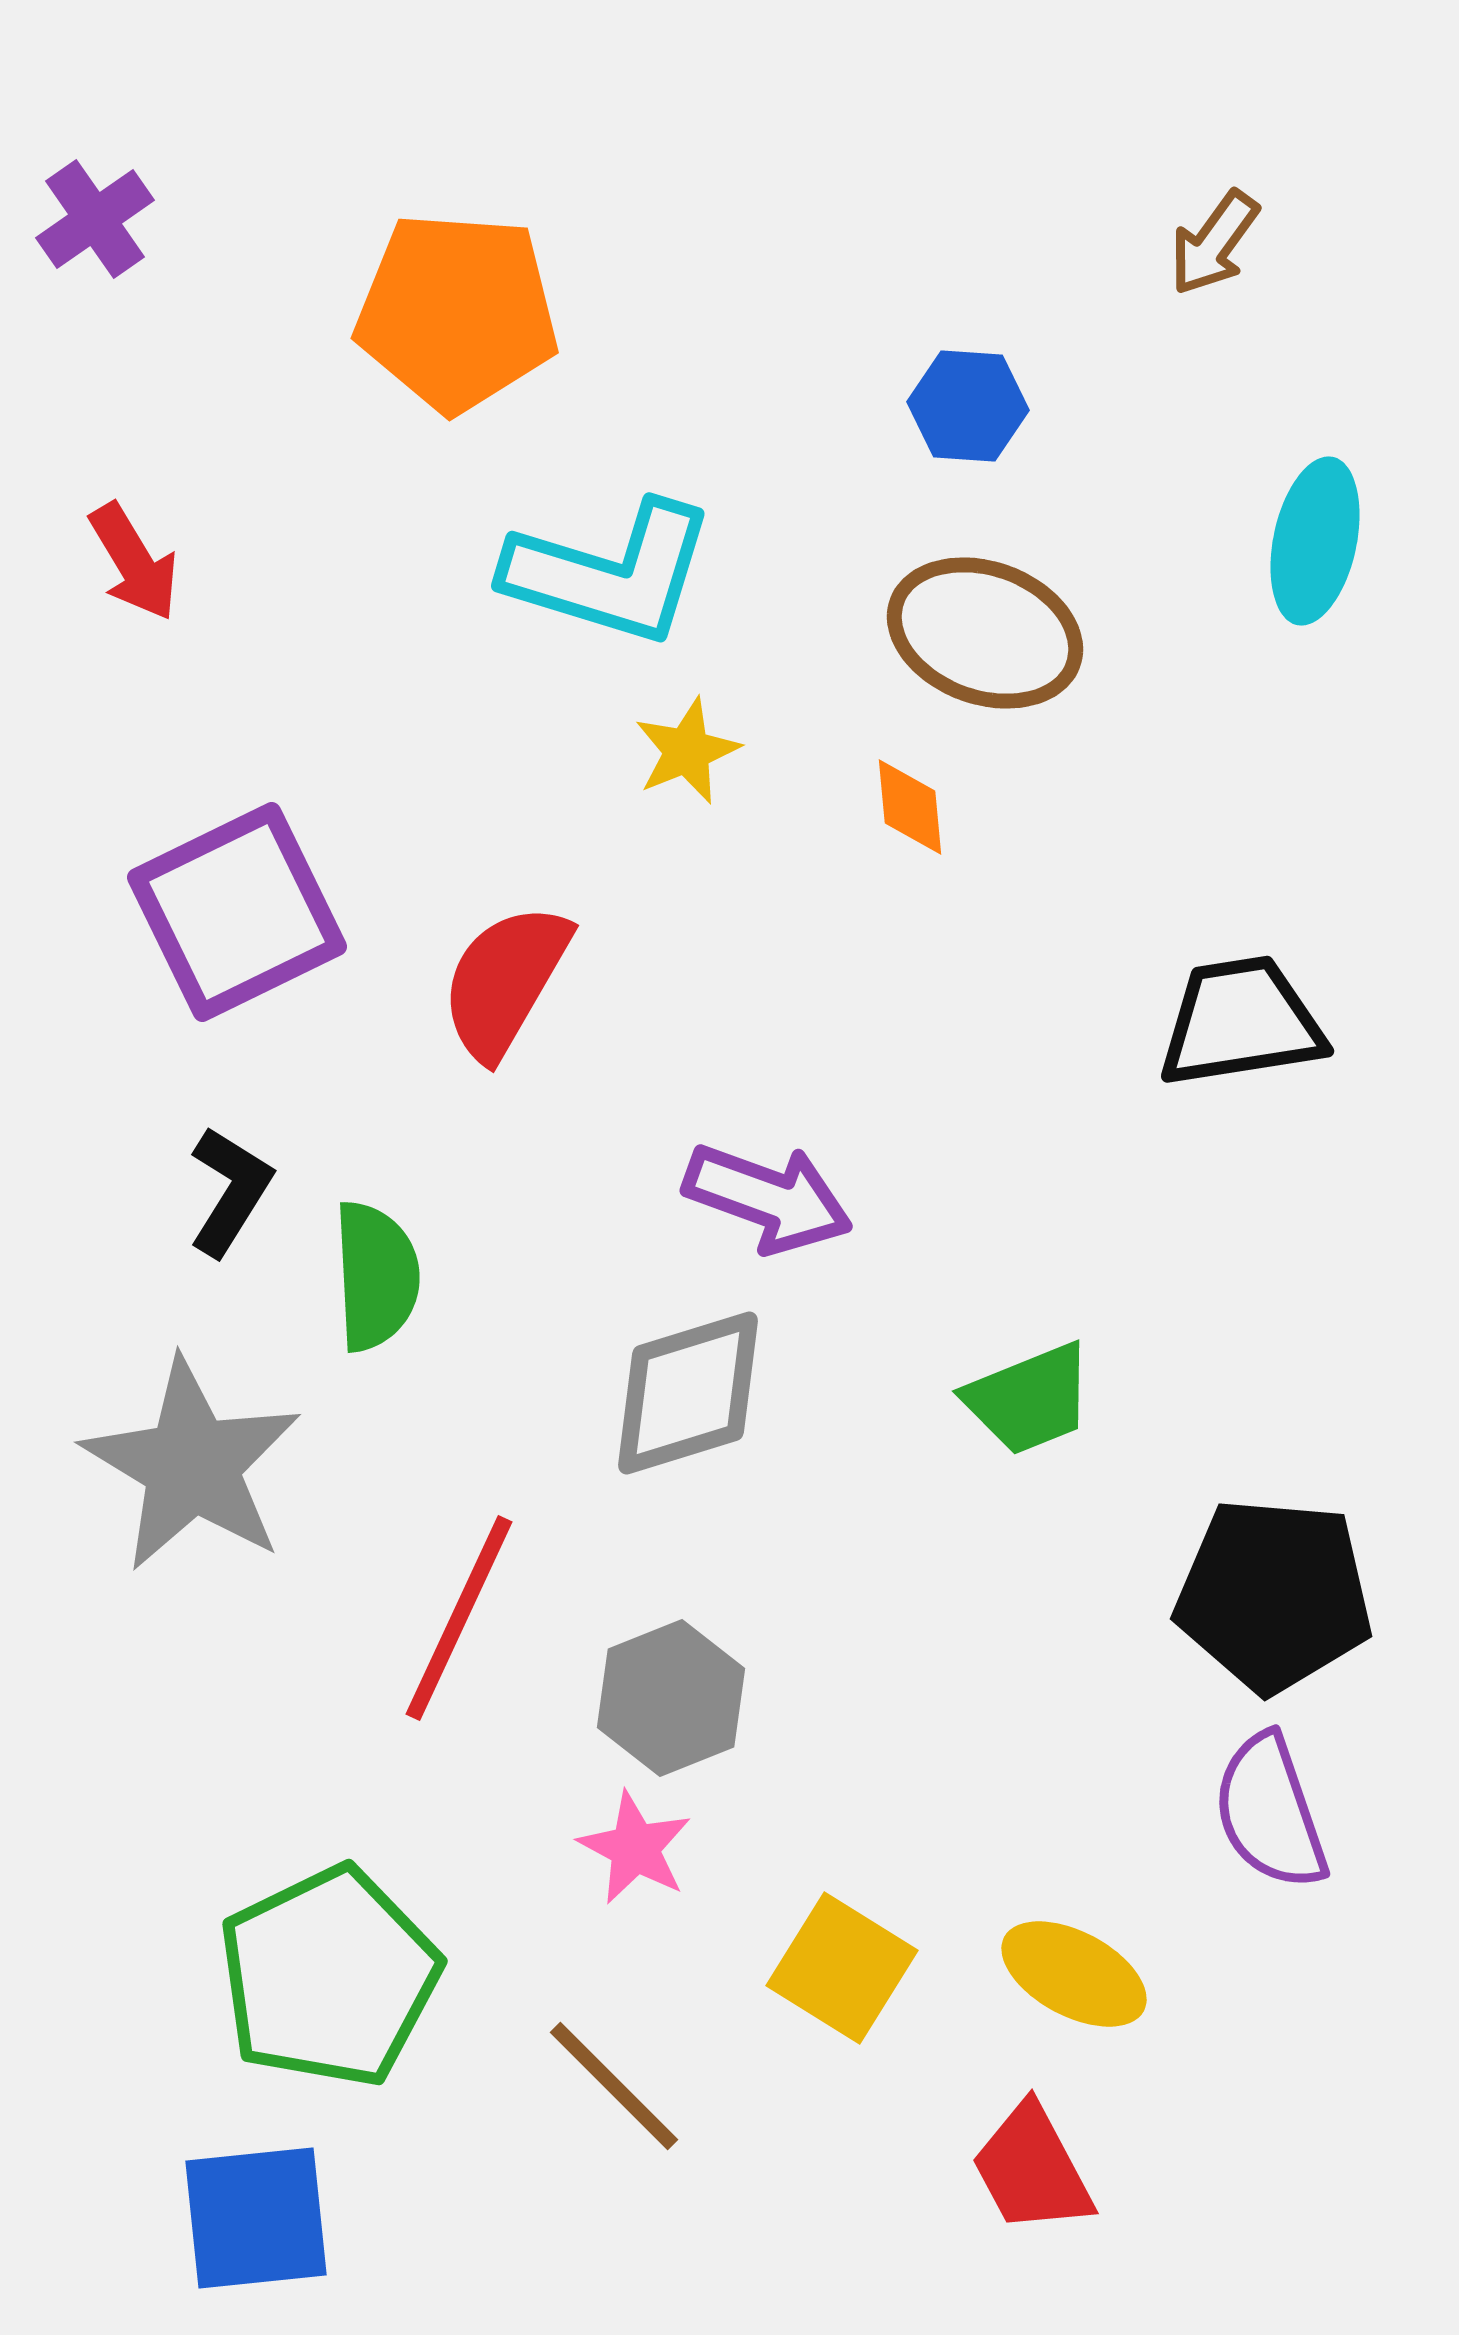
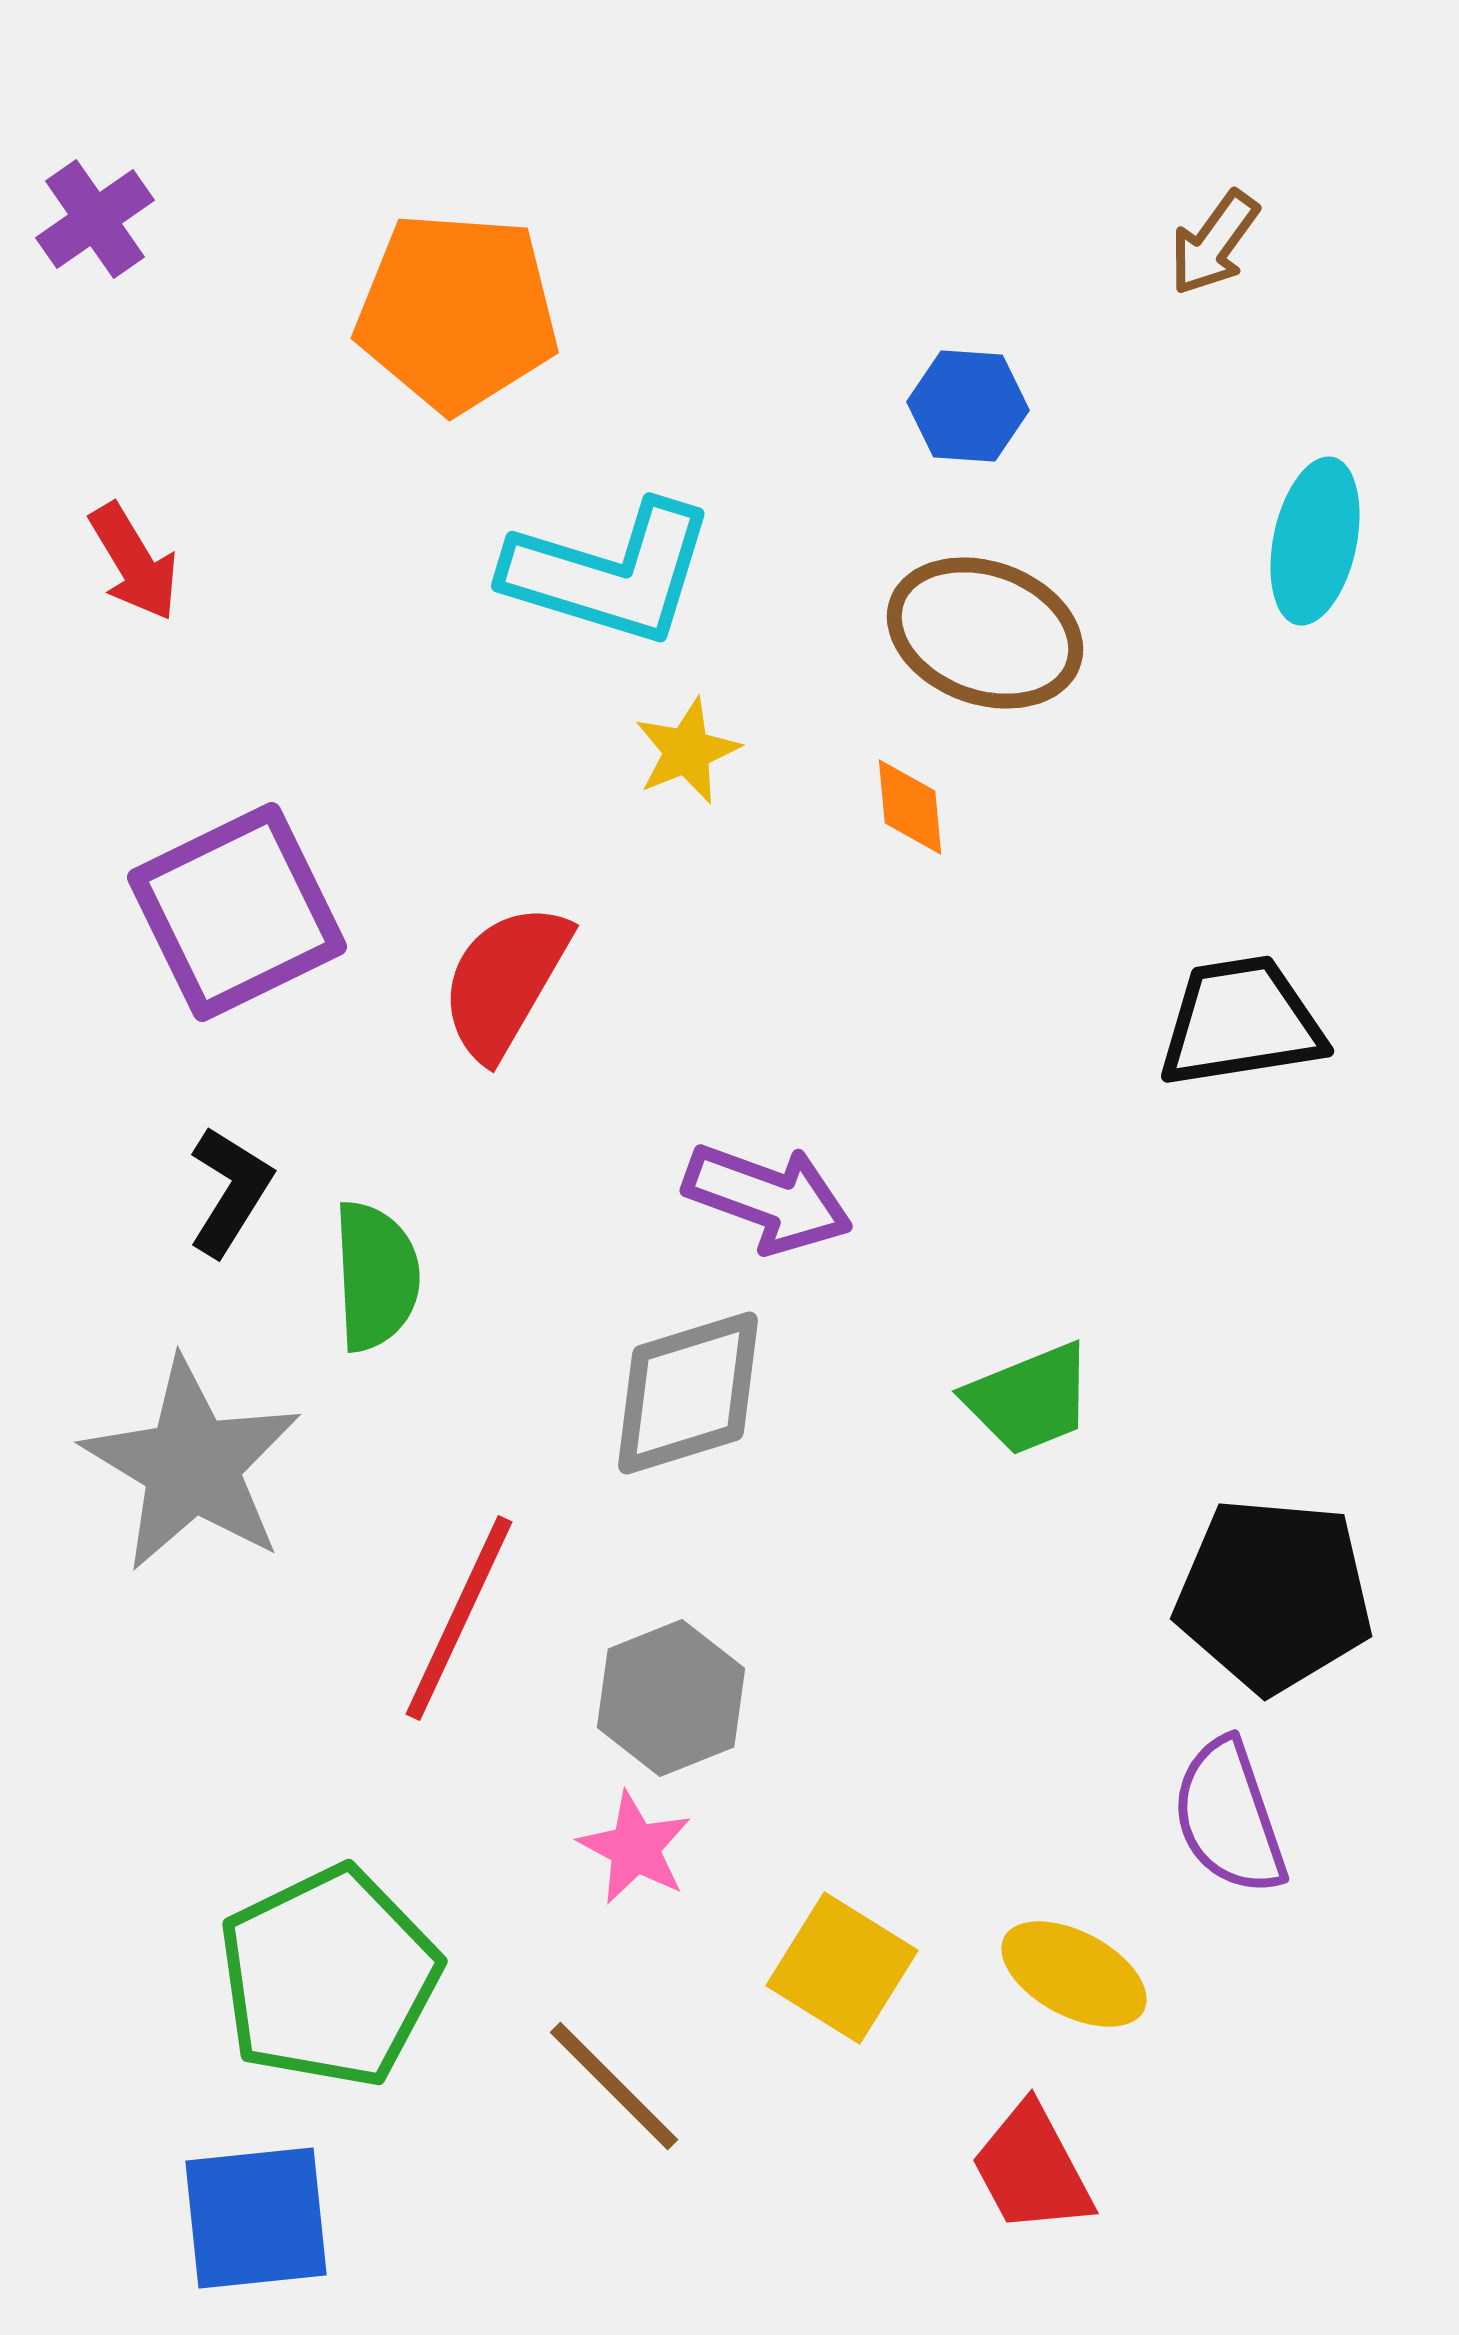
purple semicircle: moved 41 px left, 5 px down
